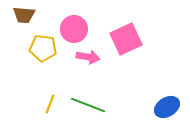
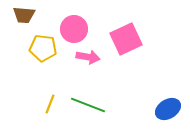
blue ellipse: moved 1 px right, 2 px down
